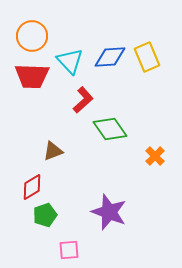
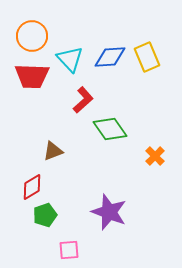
cyan triangle: moved 2 px up
